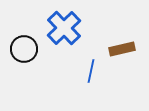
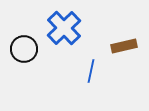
brown rectangle: moved 2 px right, 3 px up
